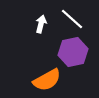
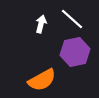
purple hexagon: moved 2 px right
orange semicircle: moved 5 px left
